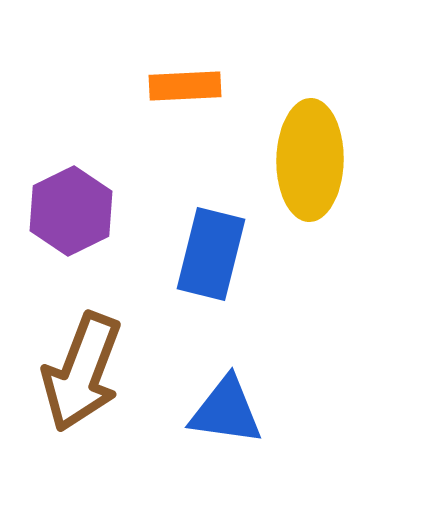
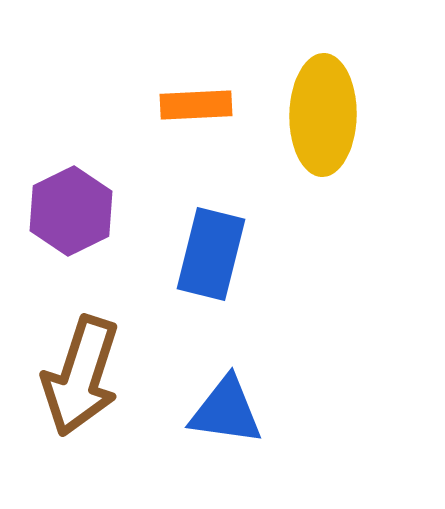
orange rectangle: moved 11 px right, 19 px down
yellow ellipse: moved 13 px right, 45 px up
brown arrow: moved 1 px left, 4 px down; rotated 3 degrees counterclockwise
